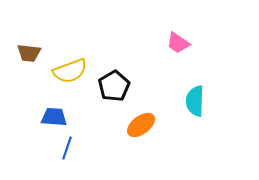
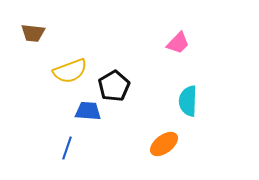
pink trapezoid: rotated 80 degrees counterclockwise
brown trapezoid: moved 4 px right, 20 px up
cyan semicircle: moved 7 px left
blue trapezoid: moved 34 px right, 6 px up
orange ellipse: moved 23 px right, 19 px down
